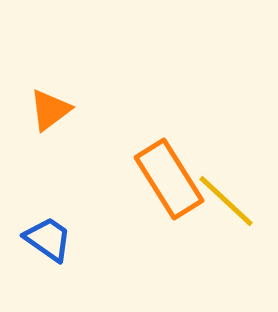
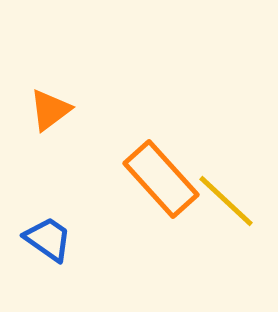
orange rectangle: moved 8 px left; rotated 10 degrees counterclockwise
